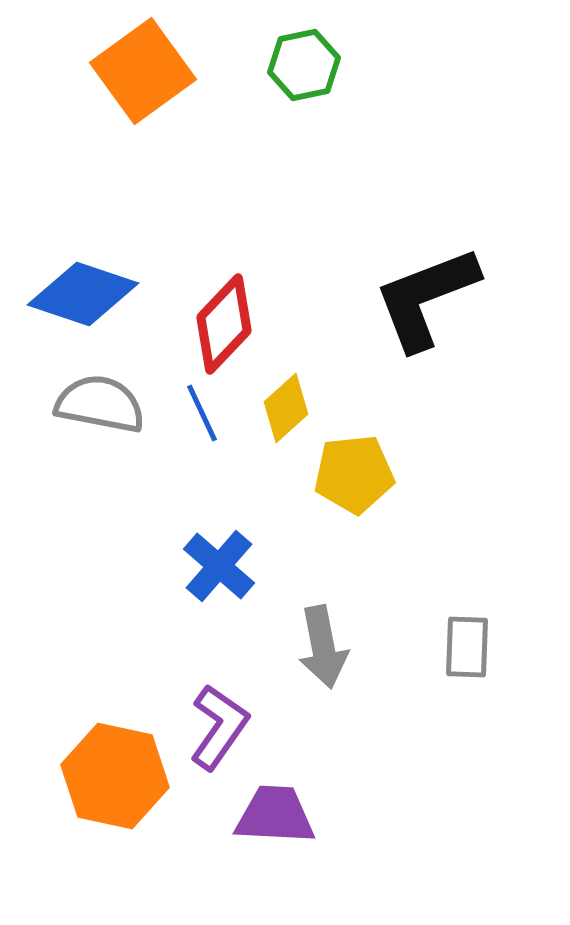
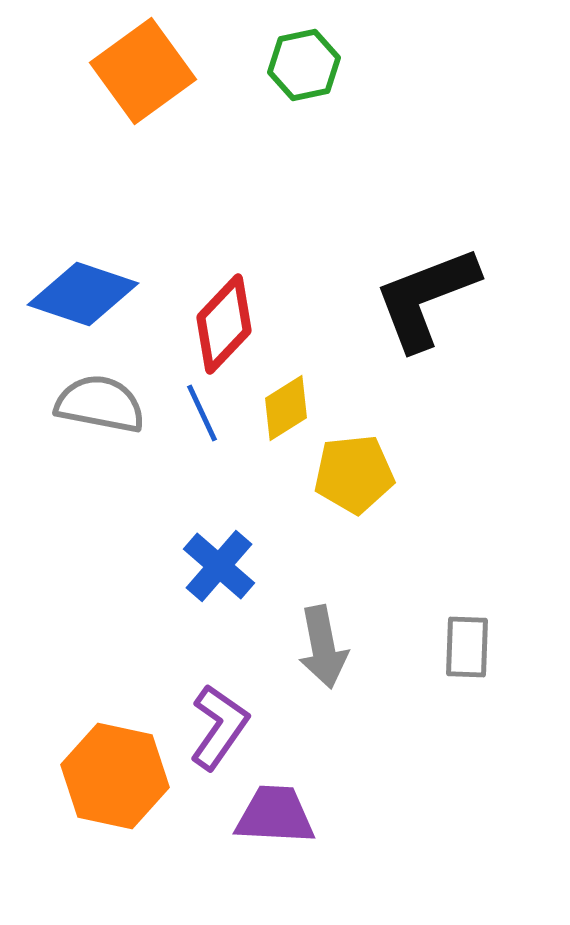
yellow diamond: rotated 10 degrees clockwise
